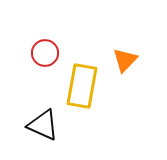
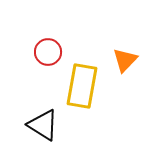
red circle: moved 3 px right, 1 px up
black triangle: rotated 8 degrees clockwise
